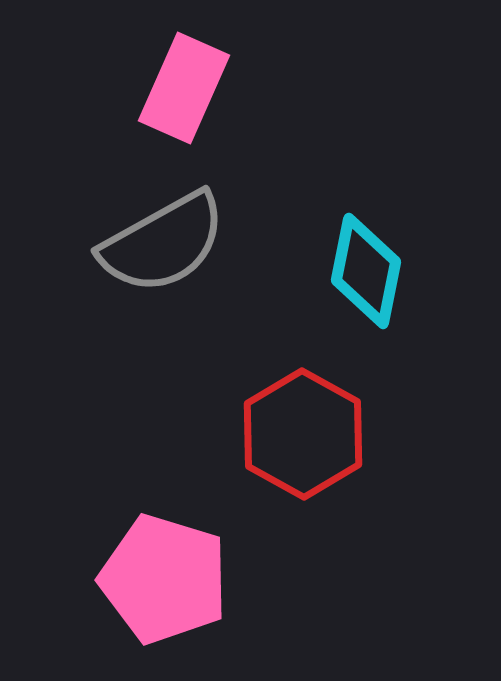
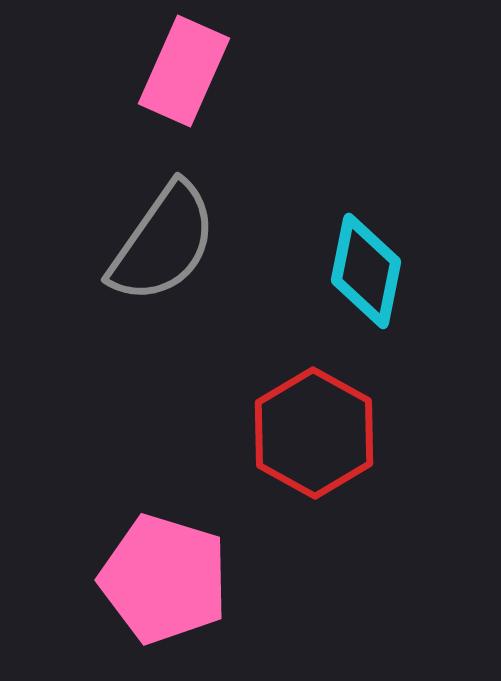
pink rectangle: moved 17 px up
gray semicircle: rotated 26 degrees counterclockwise
red hexagon: moved 11 px right, 1 px up
